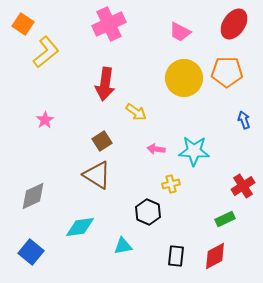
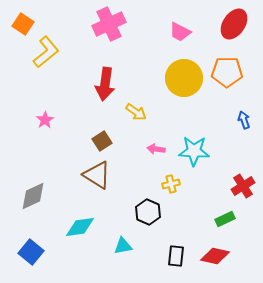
red diamond: rotated 40 degrees clockwise
